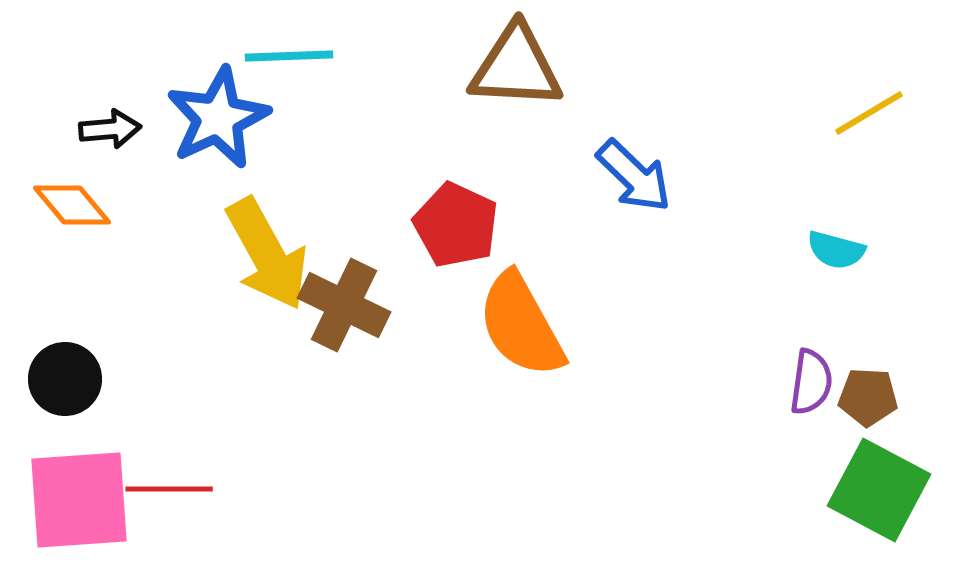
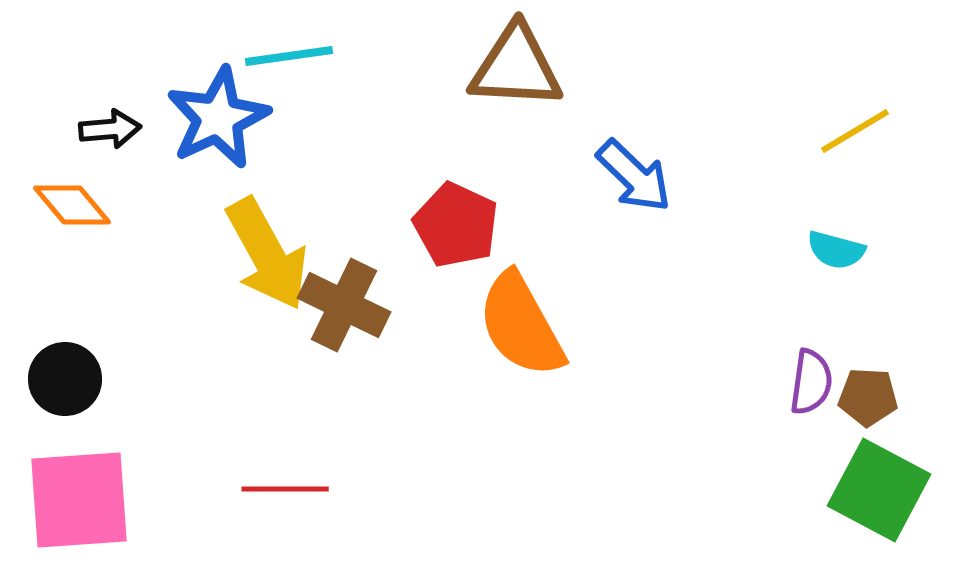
cyan line: rotated 6 degrees counterclockwise
yellow line: moved 14 px left, 18 px down
red line: moved 116 px right
